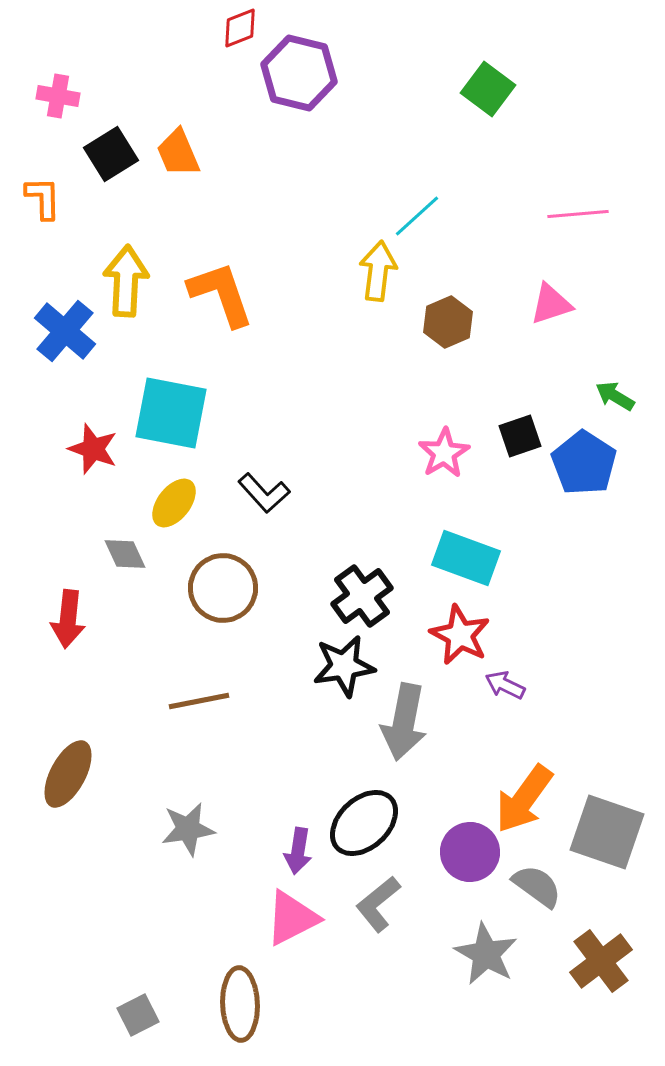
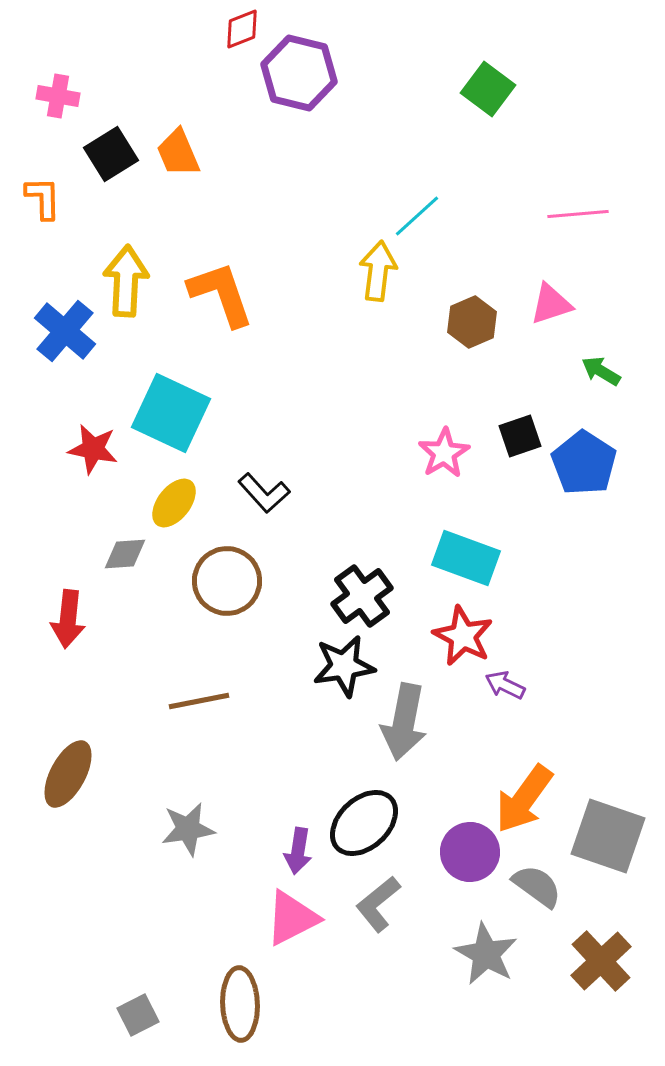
red diamond at (240, 28): moved 2 px right, 1 px down
brown hexagon at (448, 322): moved 24 px right
green arrow at (615, 396): moved 14 px left, 25 px up
cyan square at (171, 413): rotated 14 degrees clockwise
red star at (93, 449): rotated 9 degrees counterclockwise
gray diamond at (125, 554): rotated 69 degrees counterclockwise
brown circle at (223, 588): moved 4 px right, 7 px up
red star at (460, 635): moved 3 px right, 1 px down
gray square at (607, 832): moved 1 px right, 4 px down
brown cross at (601, 961): rotated 6 degrees counterclockwise
